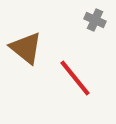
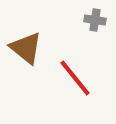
gray cross: rotated 15 degrees counterclockwise
